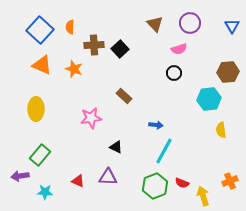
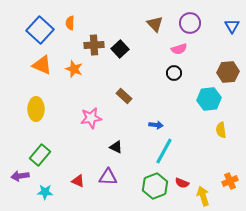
orange semicircle: moved 4 px up
